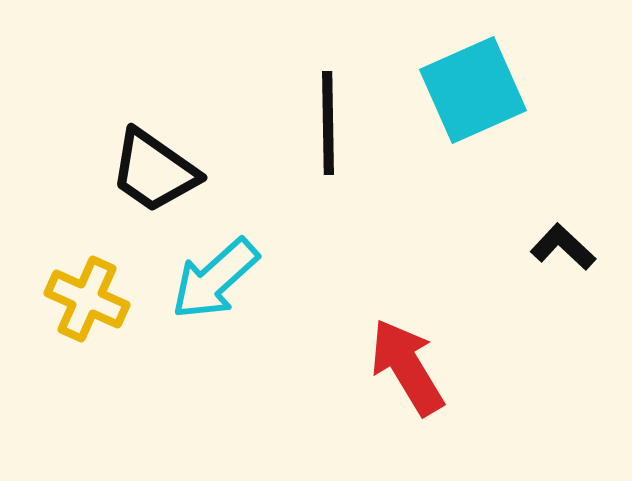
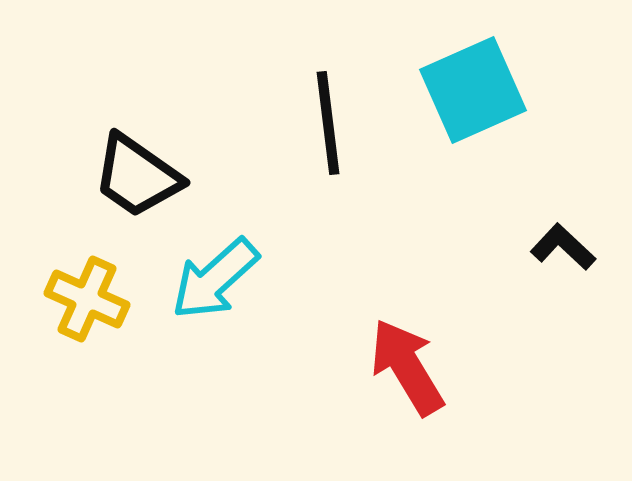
black line: rotated 6 degrees counterclockwise
black trapezoid: moved 17 px left, 5 px down
